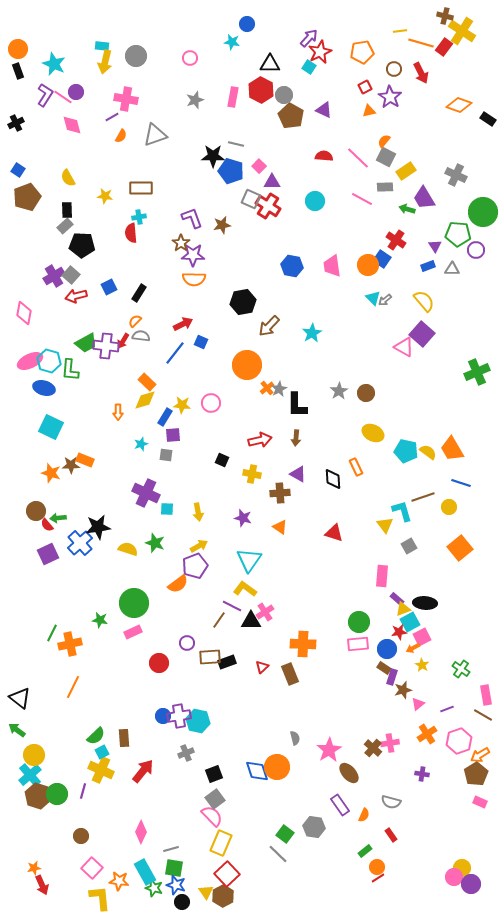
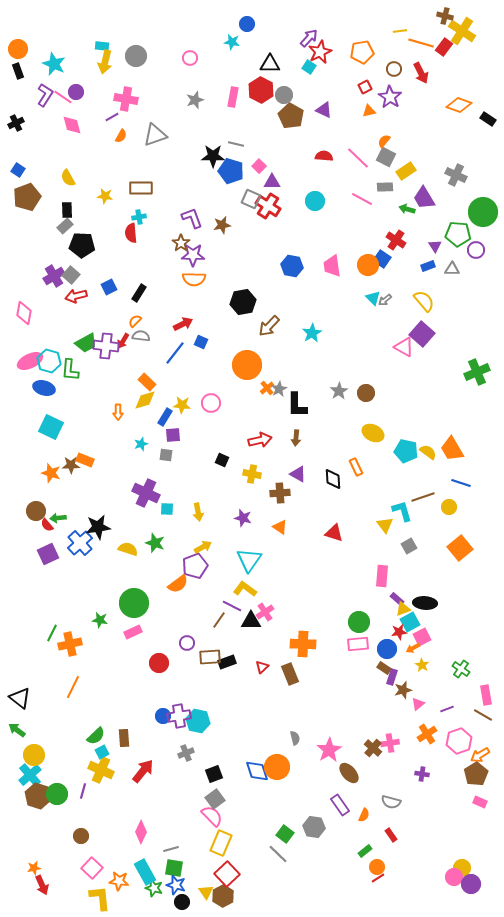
yellow arrow at (199, 546): moved 4 px right, 1 px down
